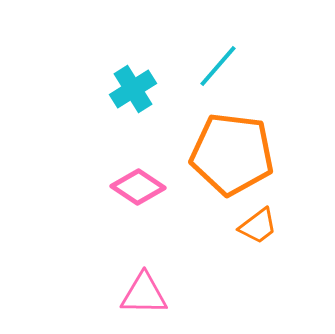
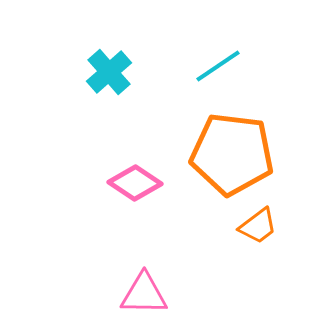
cyan line: rotated 15 degrees clockwise
cyan cross: moved 24 px left, 17 px up; rotated 9 degrees counterclockwise
pink diamond: moved 3 px left, 4 px up
